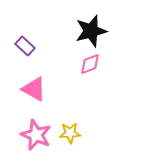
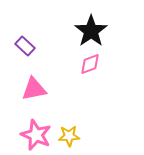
black star: rotated 20 degrees counterclockwise
pink triangle: rotated 40 degrees counterclockwise
yellow star: moved 1 px left, 3 px down
